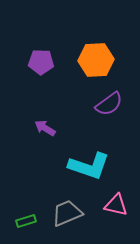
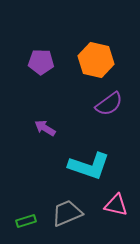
orange hexagon: rotated 16 degrees clockwise
